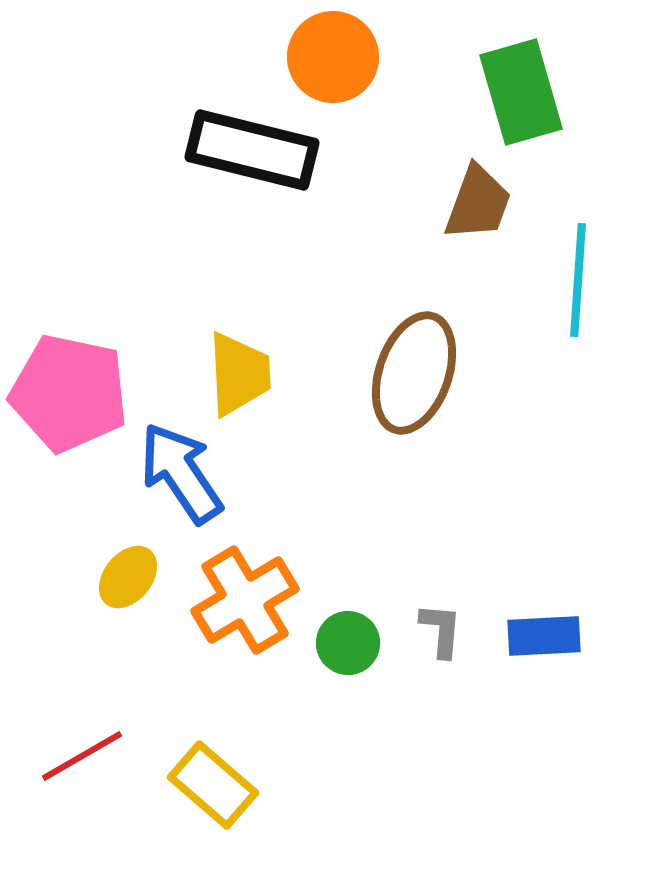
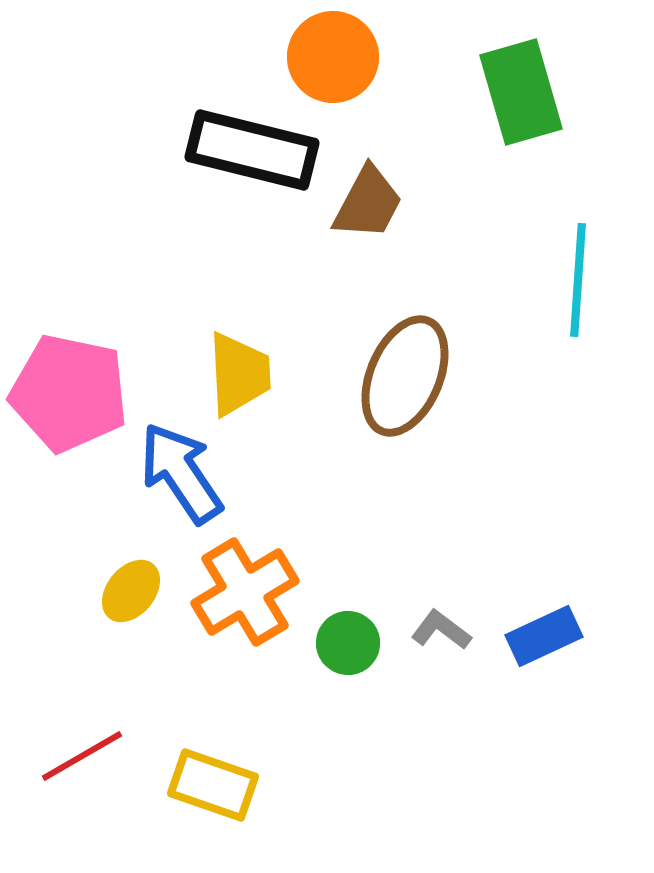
brown trapezoid: moved 110 px left; rotated 8 degrees clockwise
brown ellipse: moved 9 px left, 3 px down; rotated 4 degrees clockwise
yellow ellipse: moved 3 px right, 14 px down
orange cross: moved 8 px up
gray L-shape: rotated 58 degrees counterclockwise
blue rectangle: rotated 22 degrees counterclockwise
yellow rectangle: rotated 22 degrees counterclockwise
